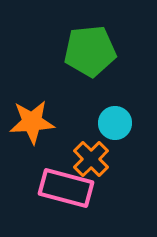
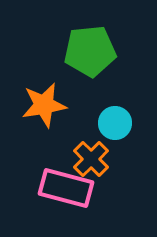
orange star: moved 12 px right, 17 px up; rotated 6 degrees counterclockwise
